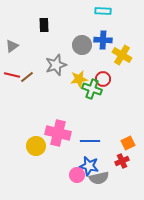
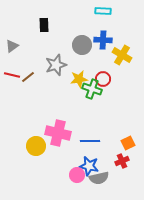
brown line: moved 1 px right
